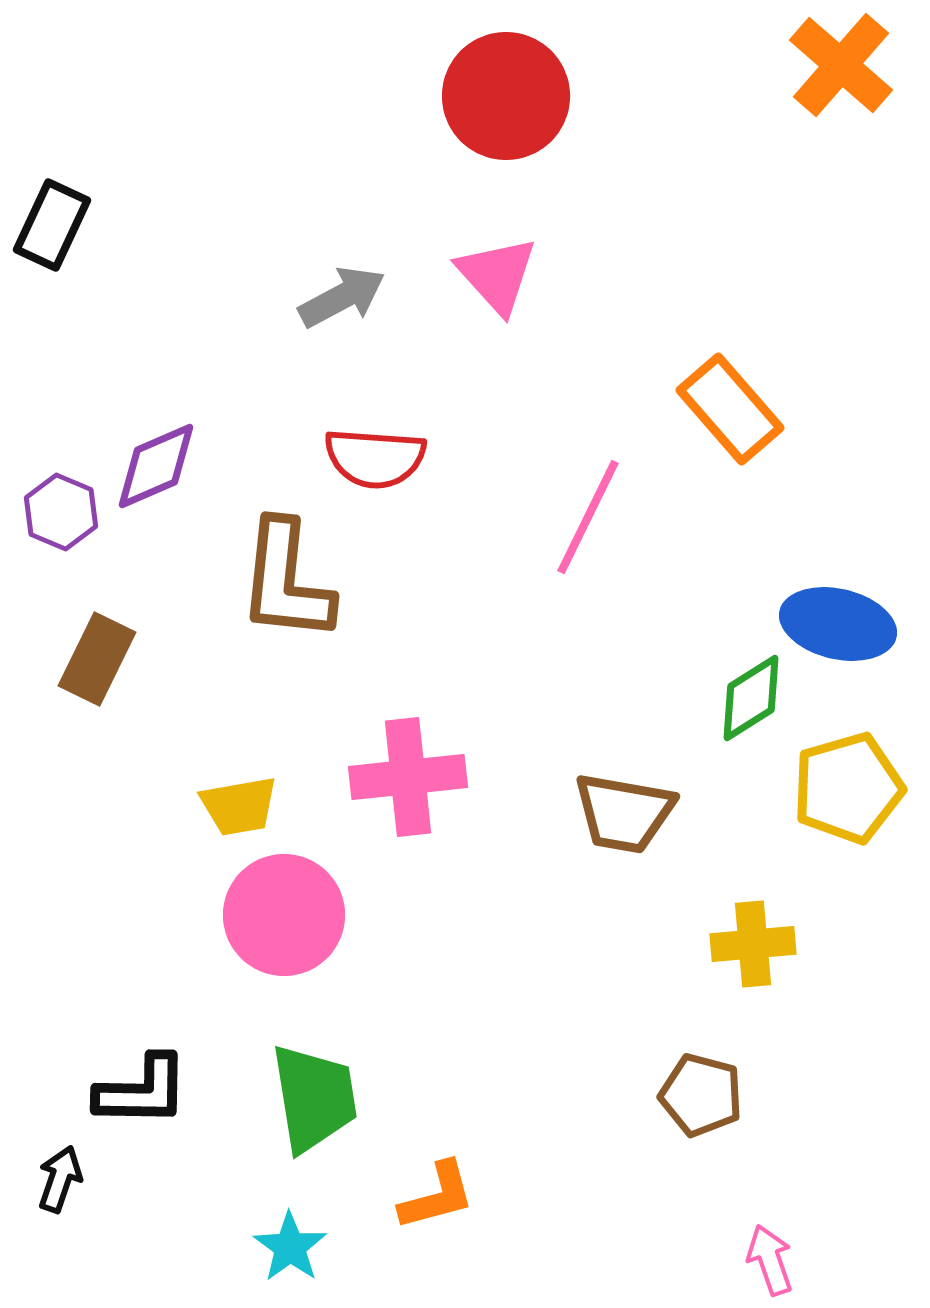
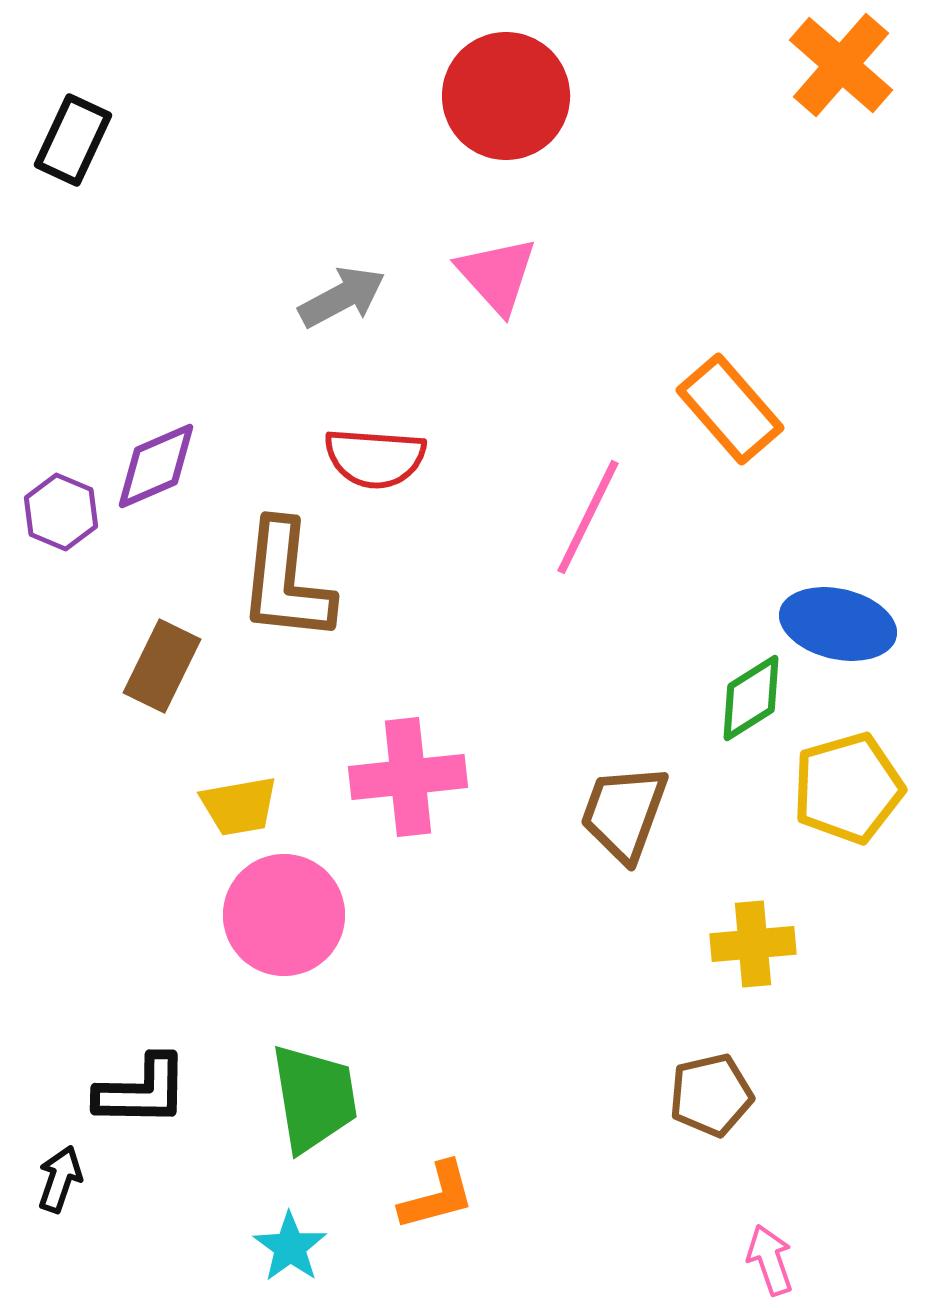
black rectangle: moved 21 px right, 85 px up
brown rectangle: moved 65 px right, 7 px down
brown trapezoid: rotated 100 degrees clockwise
brown pentagon: moved 10 px right; rotated 28 degrees counterclockwise
